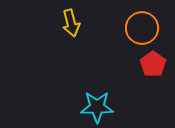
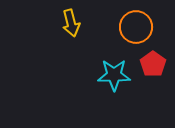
orange circle: moved 6 px left, 1 px up
cyan star: moved 17 px right, 32 px up
